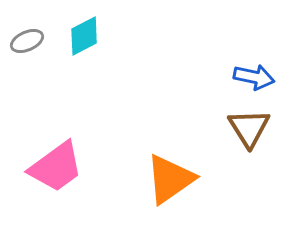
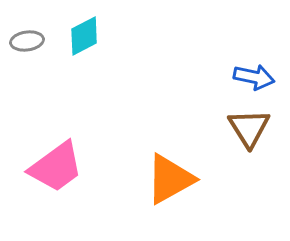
gray ellipse: rotated 16 degrees clockwise
orange triangle: rotated 6 degrees clockwise
